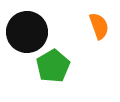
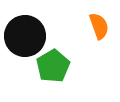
black circle: moved 2 px left, 4 px down
